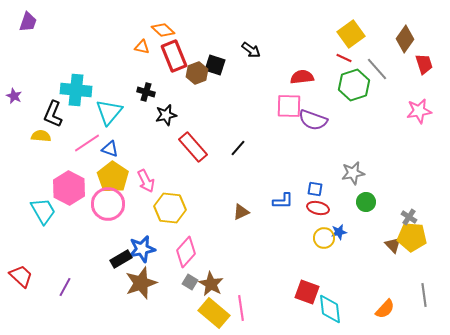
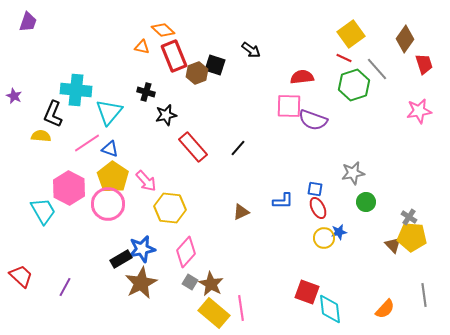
pink arrow at (146, 181): rotated 15 degrees counterclockwise
red ellipse at (318, 208): rotated 50 degrees clockwise
brown star at (141, 283): rotated 8 degrees counterclockwise
